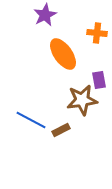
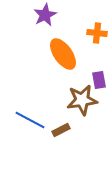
blue line: moved 1 px left
